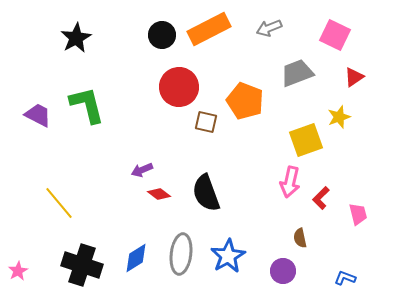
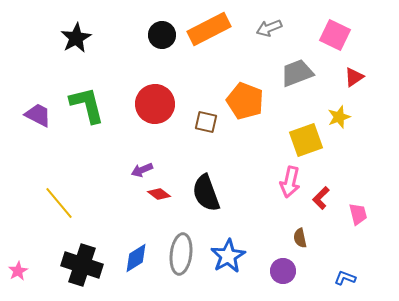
red circle: moved 24 px left, 17 px down
